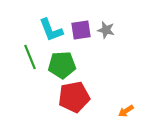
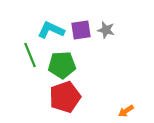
cyan L-shape: rotated 136 degrees clockwise
green line: moved 2 px up
red pentagon: moved 9 px left; rotated 8 degrees counterclockwise
